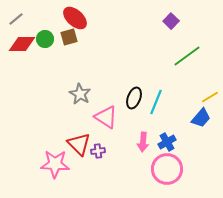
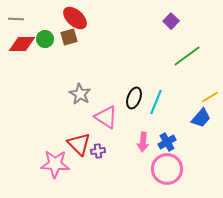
gray line: rotated 42 degrees clockwise
